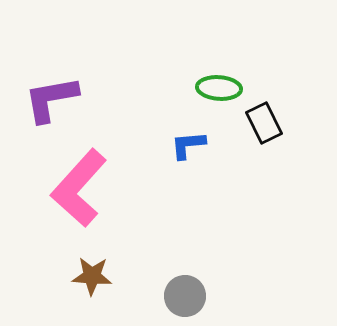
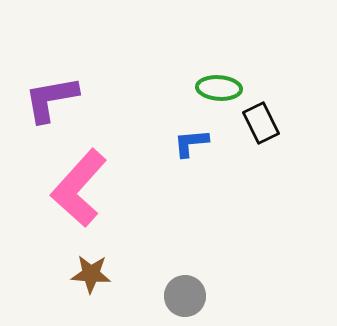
black rectangle: moved 3 px left
blue L-shape: moved 3 px right, 2 px up
brown star: moved 1 px left, 2 px up
